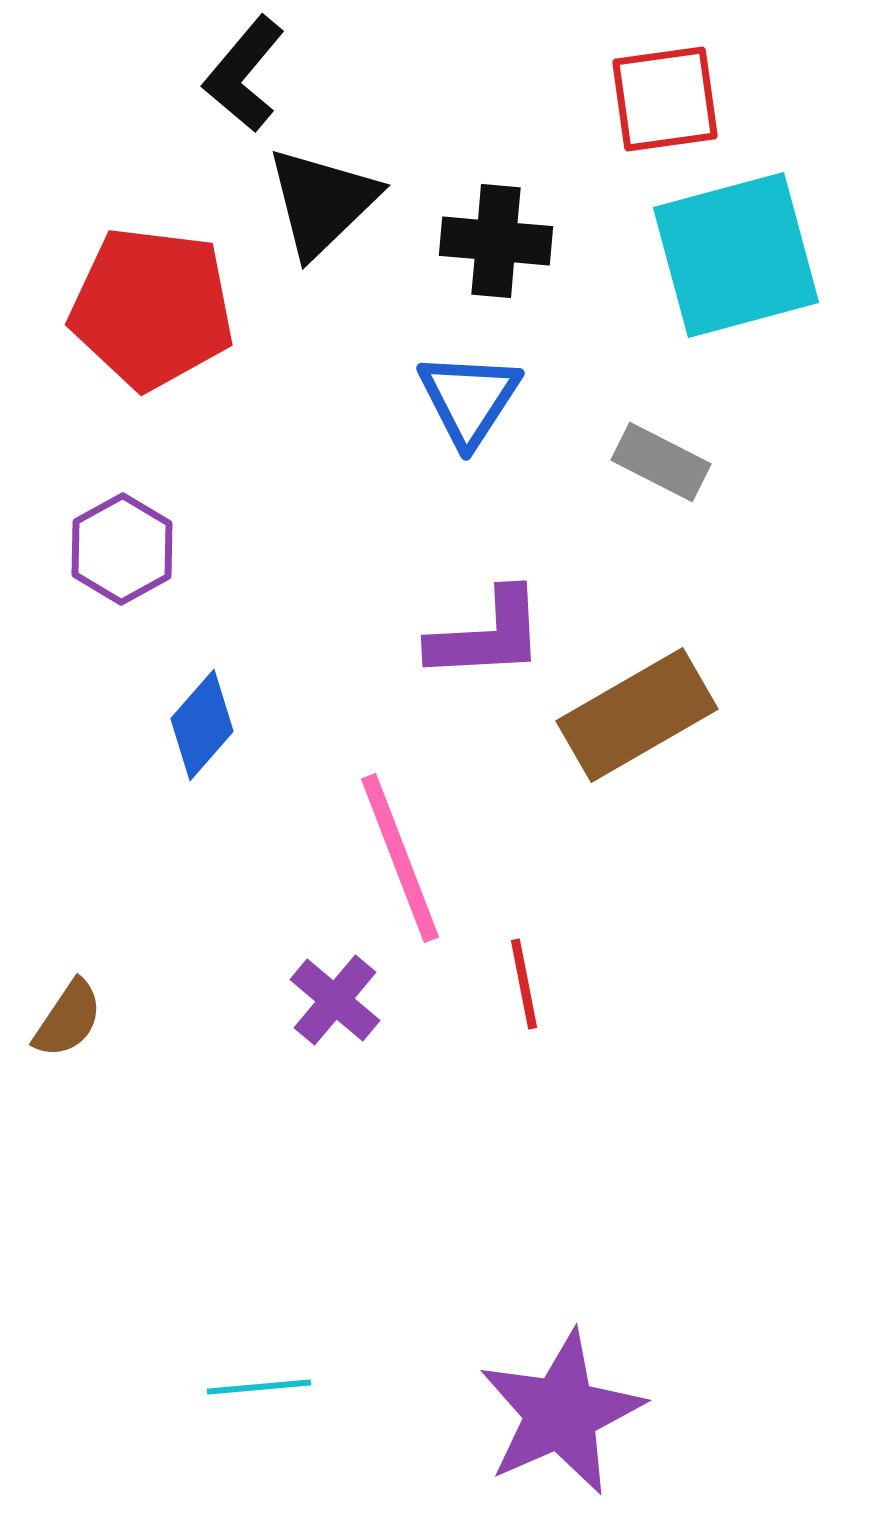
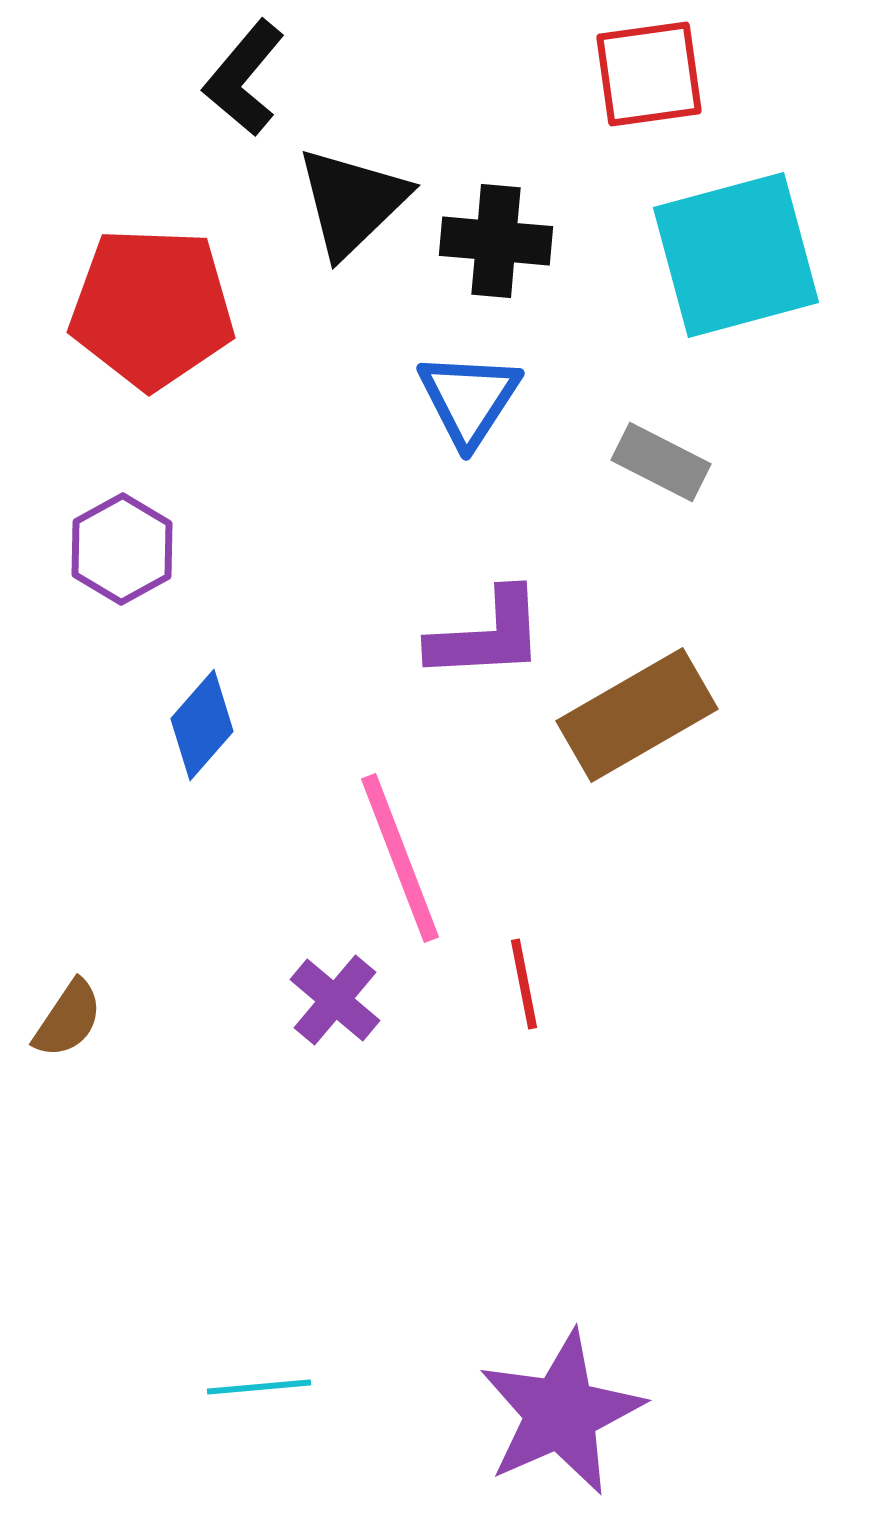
black L-shape: moved 4 px down
red square: moved 16 px left, 25 px up
black triangle: moved 30 px right
red pentagon: rotated 5 degrees counterclockwise
